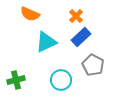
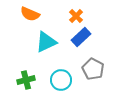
gray pentagon: moved 4 px down
green cross: moved 10 px right
